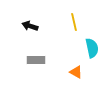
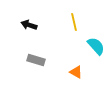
black arrow: moved 1 px left, 1 px up
cyan semicircle: moved 4 px right, 2 px up; rotated 30 degrees counterclockwise
gray rectangle: rotated 18 degrees clockwise
